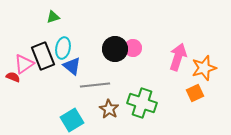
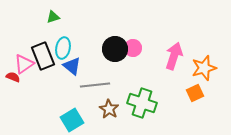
pink arrow: moved 4 px left, 1 px up
